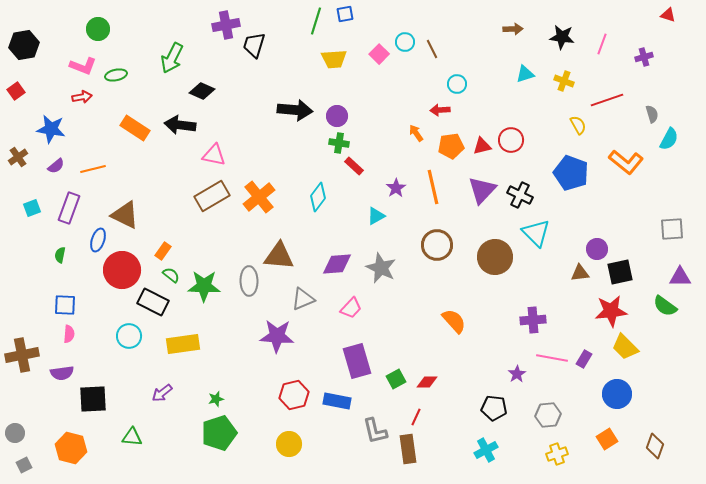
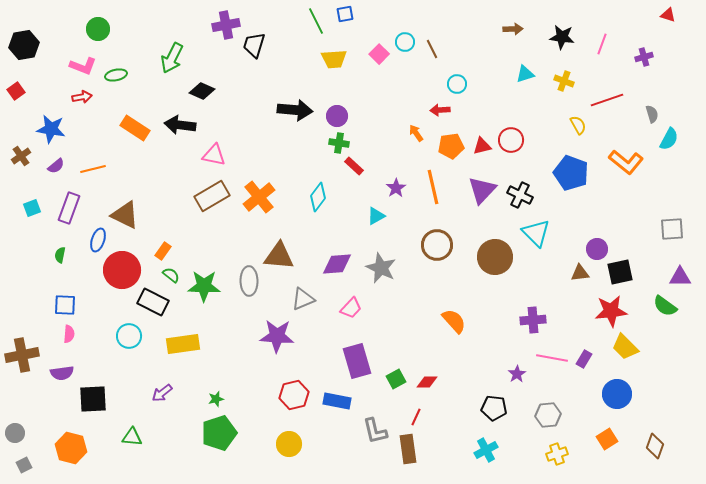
green line at (316, 21): rotated 44 degrees counterclockwise
brown cross at (18, 157): moved 3 px right, 1 px up
